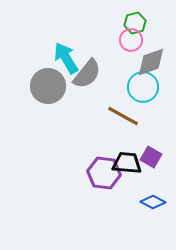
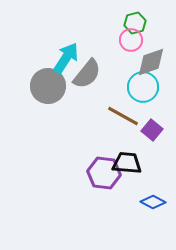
cyan arrow: rotated 64 degrees clockwise
purple square: moved 1 px right, 27 px up; rotated 10 degrees clockwise
